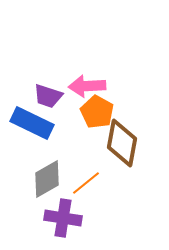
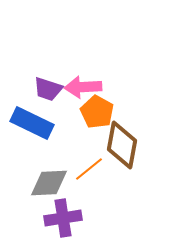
pink arrow: moved 4 px left, 1 px down
purple trapezoid: moved 7 px up
brown diamond: moved 2 px down
gray diamond: moved 2 px right, 4 px down; rotated 27 degrees clockwise
orange line: moved 3 px right, 14 px up
purple cross: rotated 18 degrees counterclockwise
